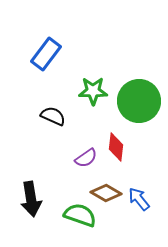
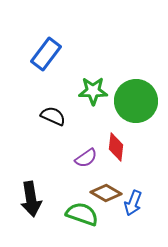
green circle: moved 3 px left
blue arrow: moved 6 px left, 4 px down; rotated 120 degrees counterclockwise
green semicircle: moved 2 px right, 1 px up
